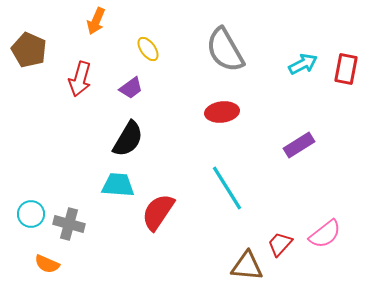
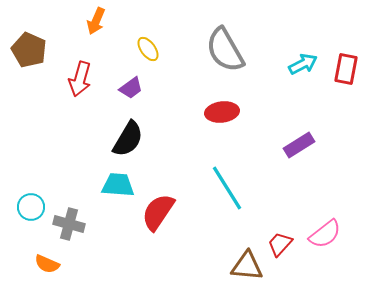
cyan circle: moved 7 px up
